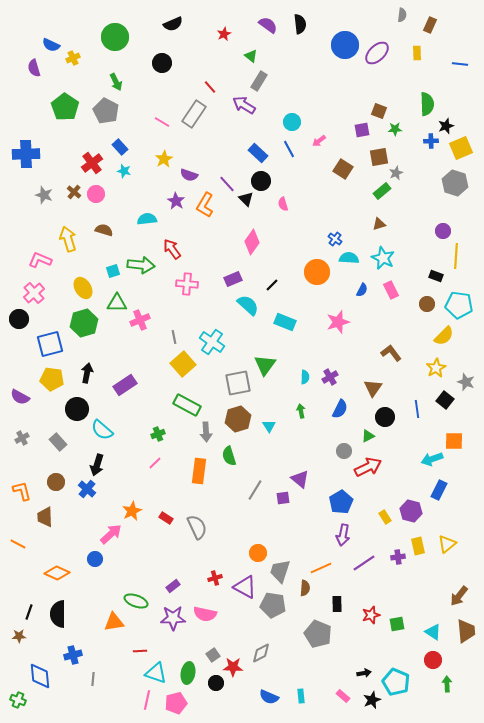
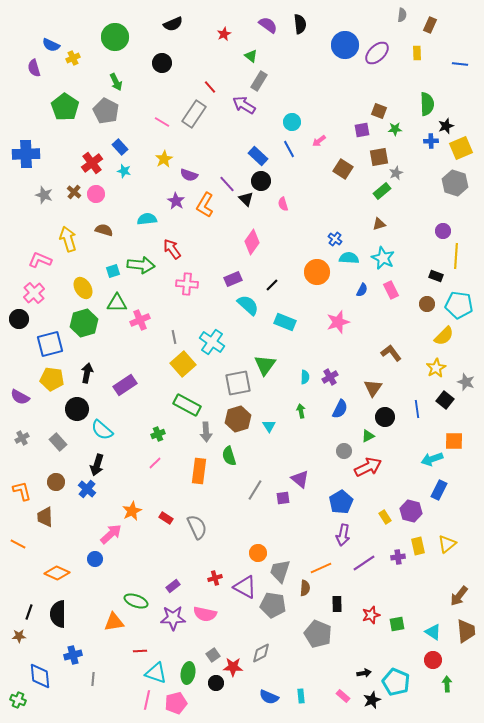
blue rectangle at (258, 153): moved 3 px down
